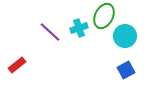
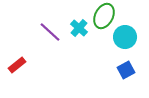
cyan cross: rotated 30 degrees counterclockwise
cyan circle: moved 1 px down
